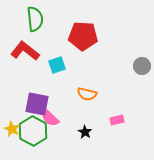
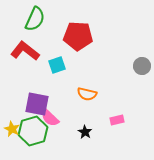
green semicircle: rotated 30 degrees clockwise
red pentagon: moved 5 px left
green hexagon: rotated 16 degrees clockwise
